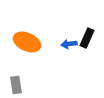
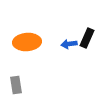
orange ellipse: rotated 28 degrees counterclockwise
